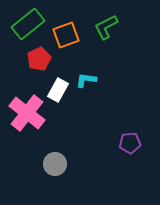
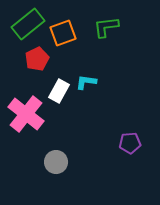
green L-shape: rotated 20 degrees clockwise
orange square: moved 3 px left, 2 px up
red pentagon: moved 2 px left
cyan L-shape: moved 2 px down
white rectangle: moved 1 px right, 1 px down
pink cross: moved 1 px left, 1 px down
gray circle: moved 1 px right, 2 px up
